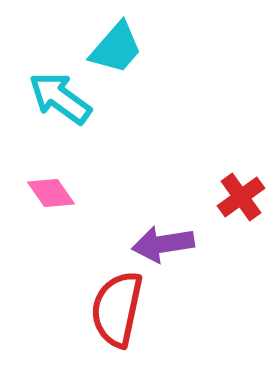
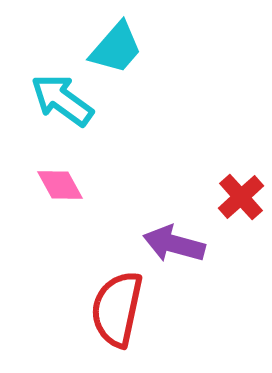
cyan arrow: moved 2 px right, 2 px down
pink diamond: moved 9 px right, 8 px up; rotated 6 degrees clockwise
red cross: rotated 6 degrees counterclockwise
purple arrow: moved 11 px right; rotated 24 degrees clockwise
